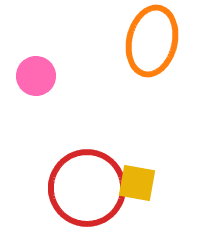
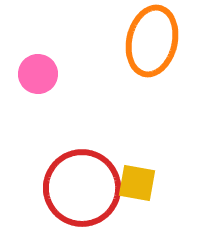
pink circle: moved 2 px right, 2 px up
red circle: moved 5 px left
